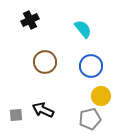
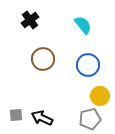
black cross: rotated 12 degrees counterclockwise
cyan semicircle: moved 4 px up
brown circle: moved 2 px left, 3 px up
blue circle: moved 3 px left, 1 px up
yellow circle: moved 1 px left
black arrow: moved 1 px left, 8 px down
